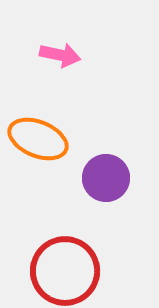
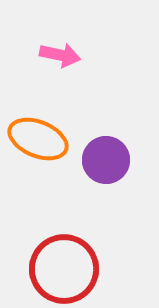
purple circle: moved 18 px up
red circle: moved 1 px left, 2 px up
